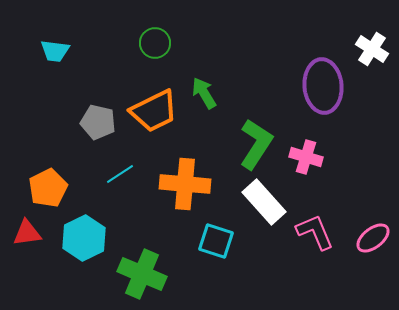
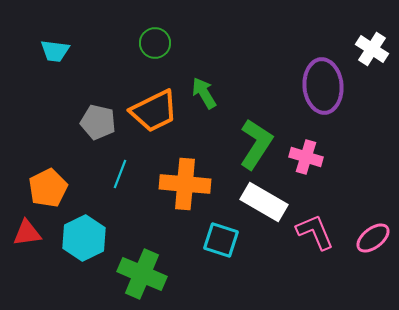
cyan line: rotated 36 degrees counterclockwise
white rectangle: rotated 18 degrees counterclockwise
cyan square: moved 5 px right, 1 px up
